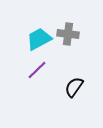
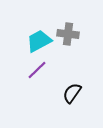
cyan trapezoid: moved 2 px down
black semicircle: moved 2 px left, 6 px down
